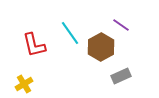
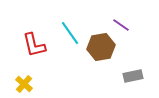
brown hexagon: rotated 20 degrees clockwise
gray rectangle: moved 12 px right; rotated 12 degrees clockwise
yellow cross: rotated 18 degrees counterclockwise
